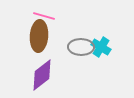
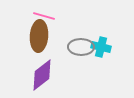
cyan cross: rotated 18 degrees counterclockwise
